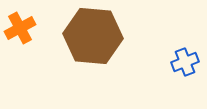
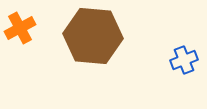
blue cross: moved 1 px left, 2 px up
